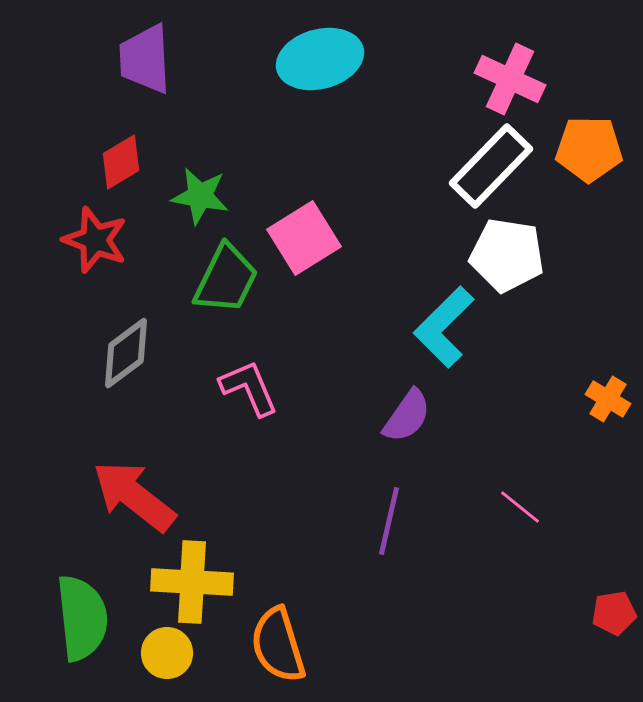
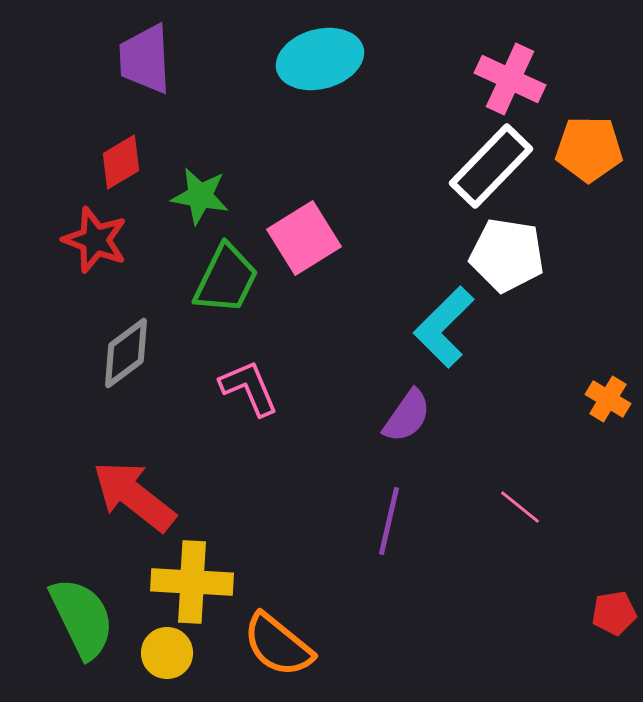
green semicircle: rotated 20 degrees counterclockwise
orange semicircle: rotated 34 degrees counterclockwise
